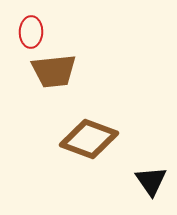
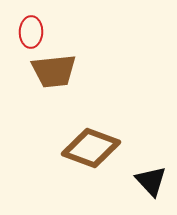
brown diamond: moved 2 px right, 9 px down
black triangle: rotated 8 degrees counterclockwise
